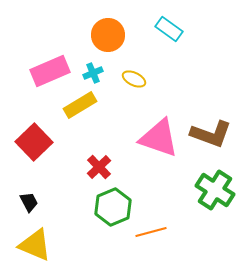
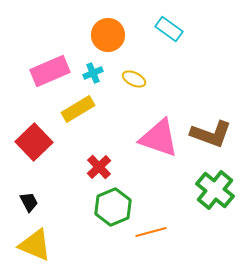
yellow rectangle: moved 2 px left, 4 px down
green cross: rotated 6 degrees clockwise
